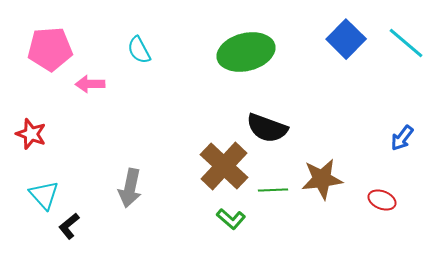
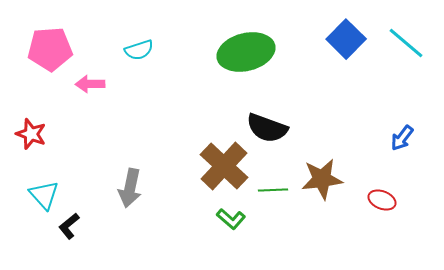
cyan semicircle: rotated 80 degrees counterclockwise
